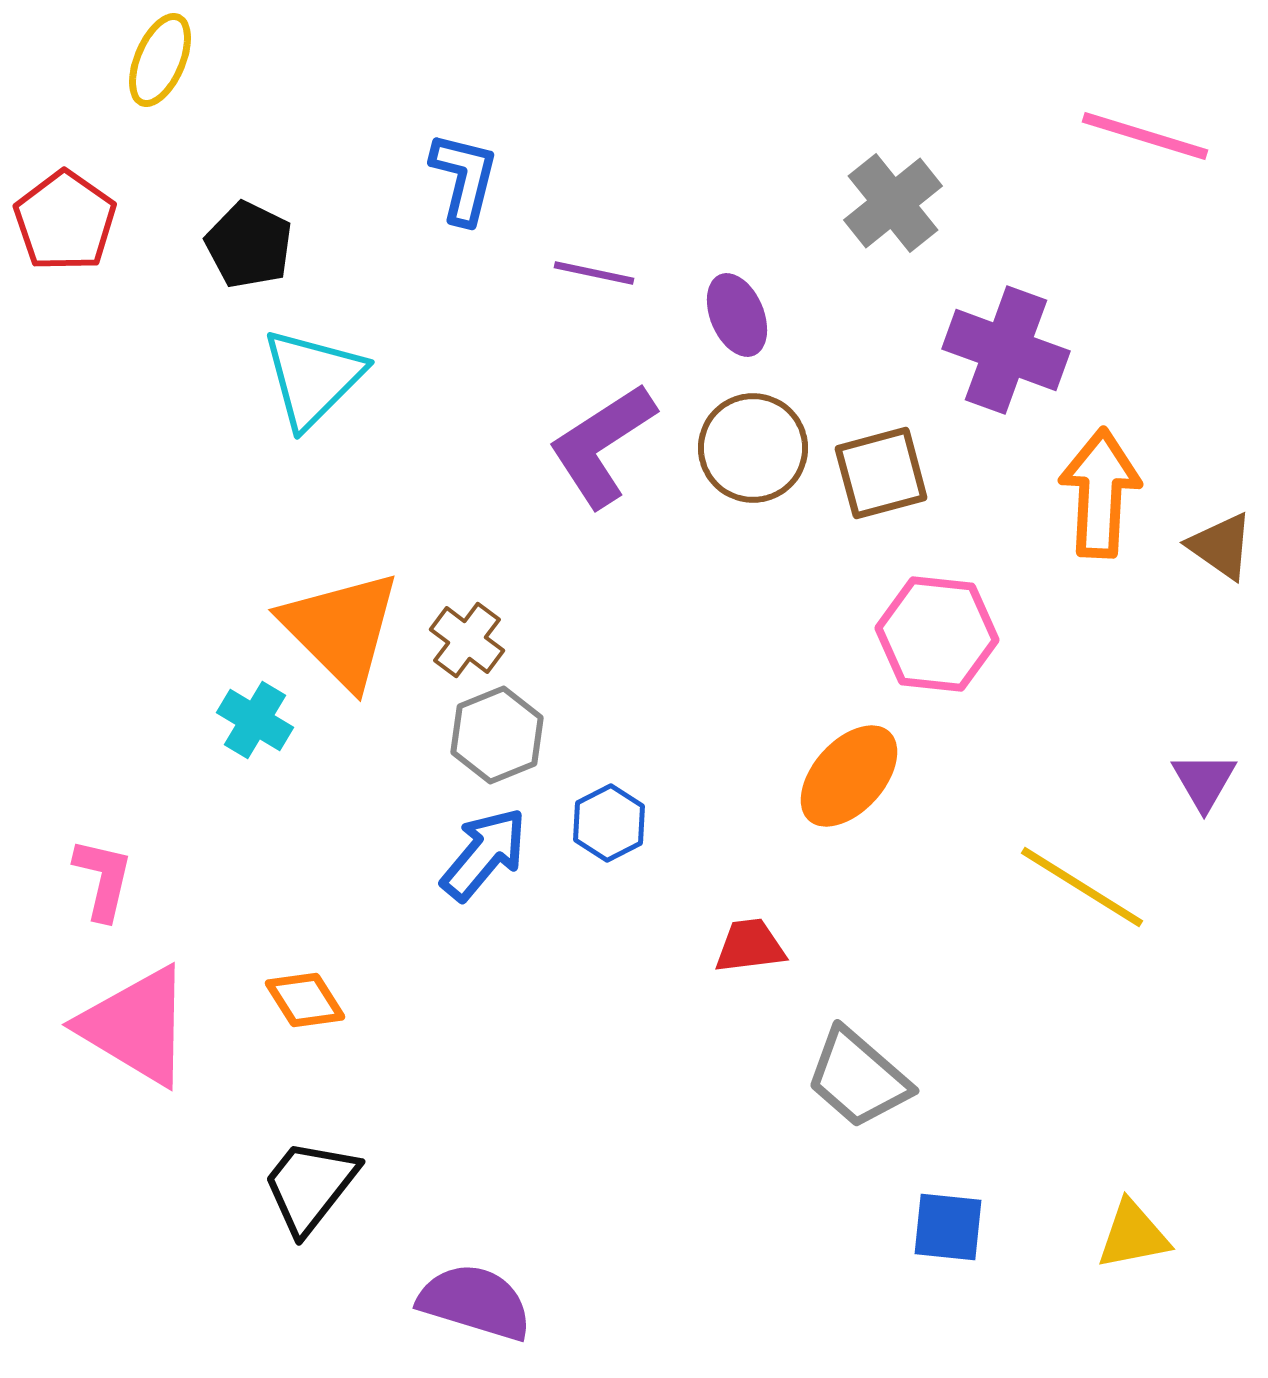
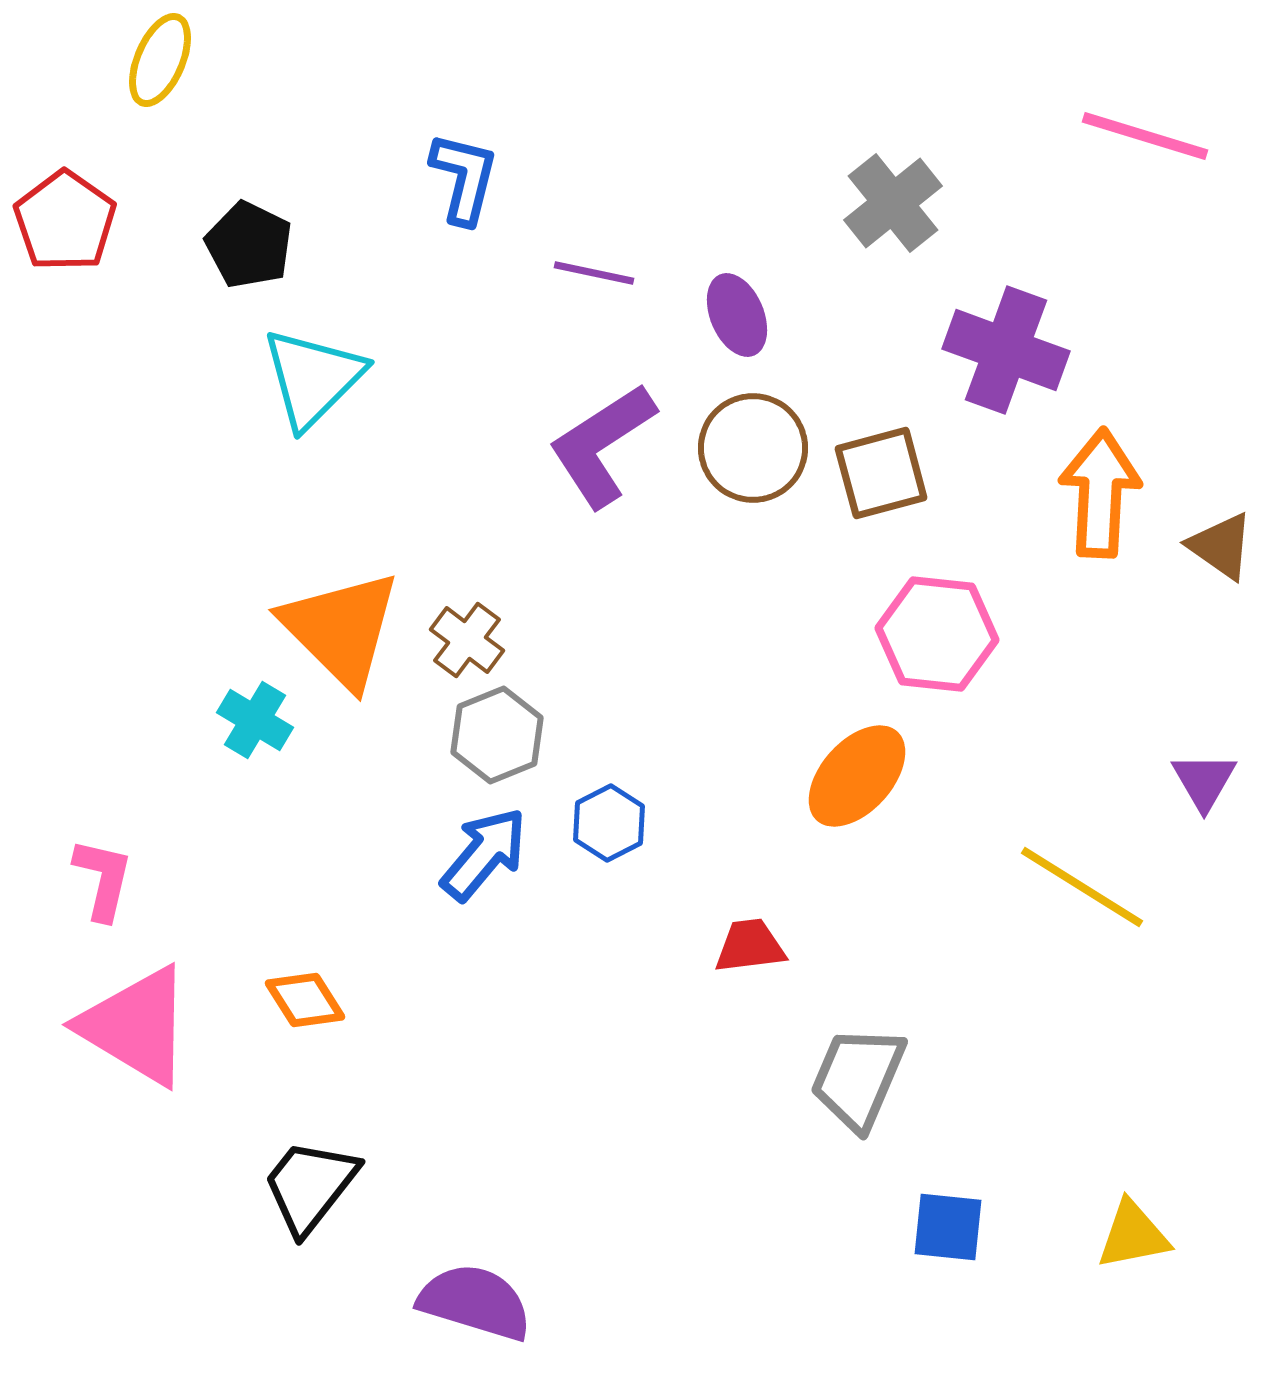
orange ellipse: moved 8 px right
gray trapezoid: rotated 72 degrees clockwise
